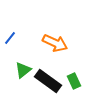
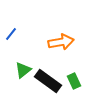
blue line: moved 1 px right, 4 px up
orange arrow: moved 6 px right, 1 px up; rotated 35 degrees counterclockwise
